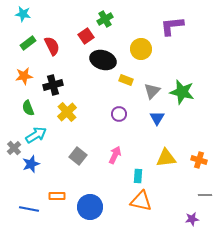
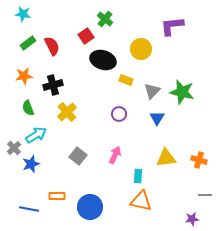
green cross: rotated 21 degrees counterclockwise
